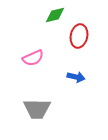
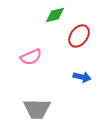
red ellipse: rotated 25 degrees clockwise
pink semicircle: moved 2 px left, 1 px up
blue arrow: moved 6 px right
